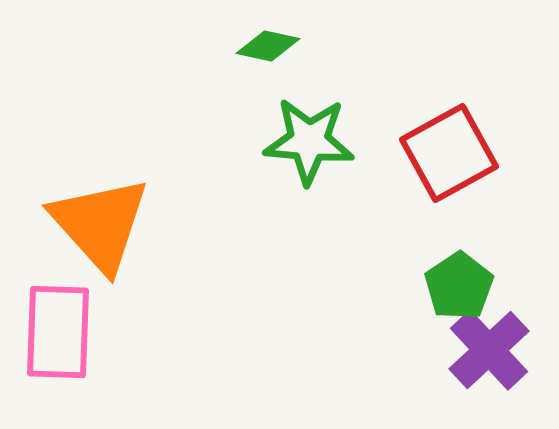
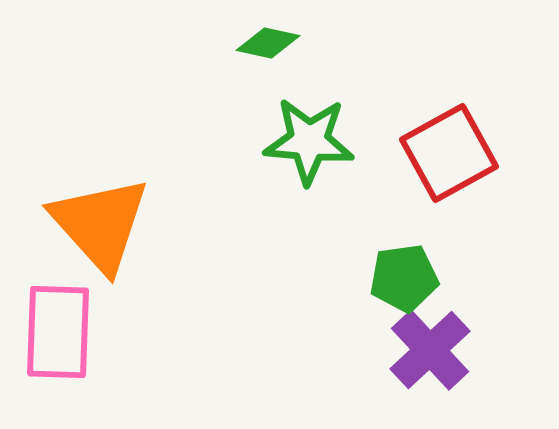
green diamond: moved 3 px up
green pentagon: moved 55 px left, 8 px up; rotated 26 degrees clockwise
purple cross: moved 59 px left
